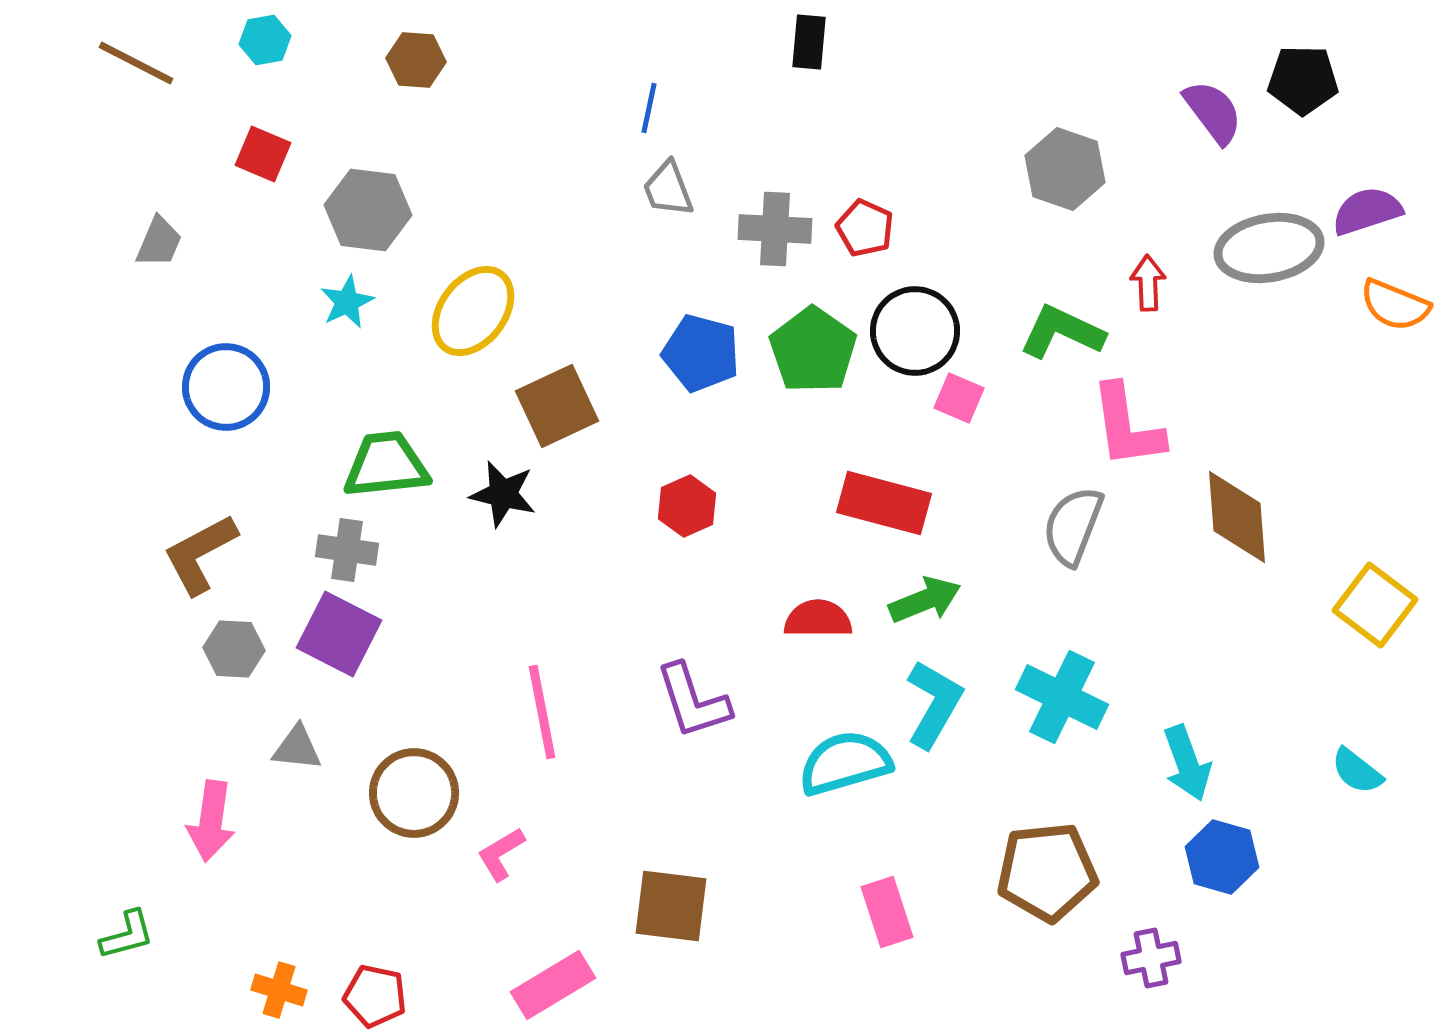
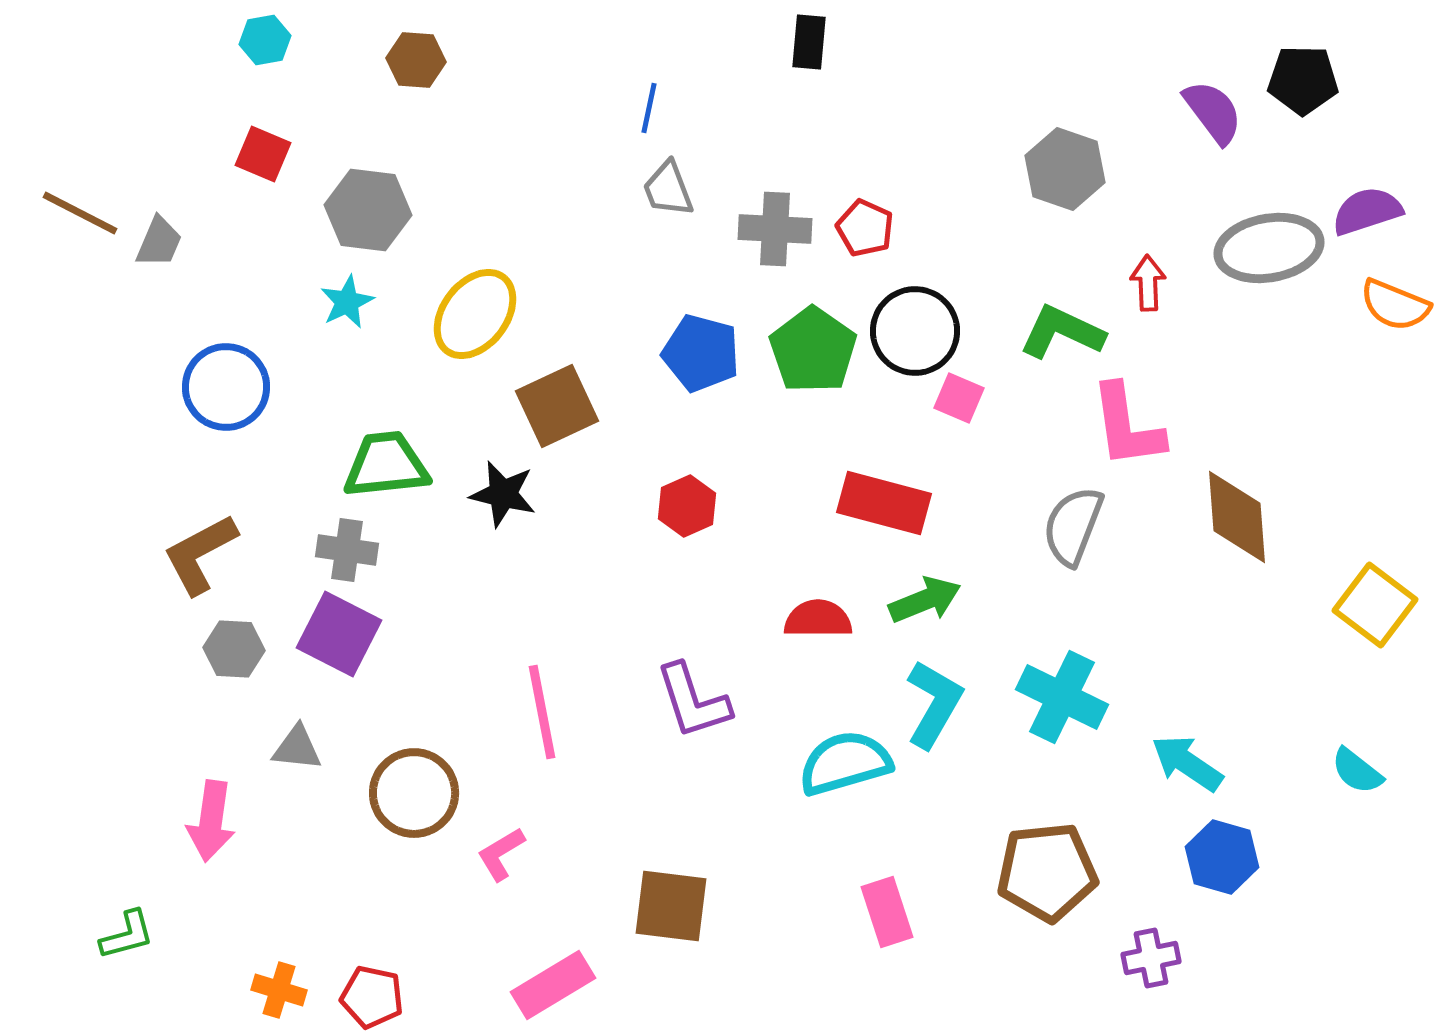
brown line at (136, 63): moved 56 px left, 150 px down
yellow ellipse at (473, 311): moved 2 px right, 3 px down
cyan arrow at (1187, 763): rotated 144 degrees clockwise
red pentagon at (375, 996): moved 3 px left, 1 px down
